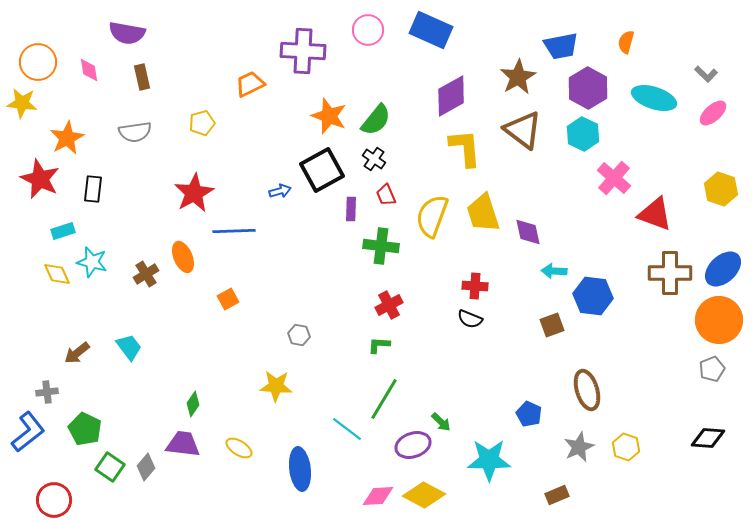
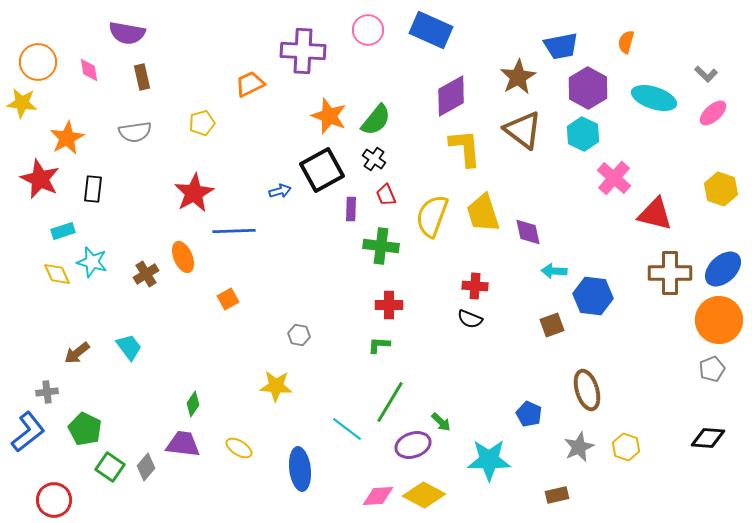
red triangle at (655, 214): rotated 6 degrees counterclockwise
red cross at (389, 305): rotated 28 degrees clockwise
green line at (384, 399): moved 6 px right, 3 px down
brown rectangle at (557, 495): rotated 10 degrees clockwise
